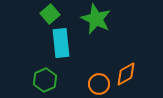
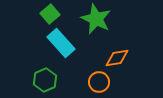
cyan rectangle: rotated 36 degrees counterclockwise
orange diamond: moved 9 px left, 16 px up; rotated 20 degrees clockwise
orange circle: moved 2 px up
